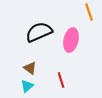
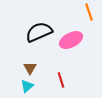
pink ellipse: rotated 50 degrees clockwise
brown triangle: rotated 24 degrees clockwise
